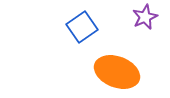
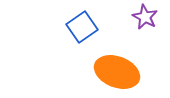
purple star: rotated 20 degrees counterclockwise
